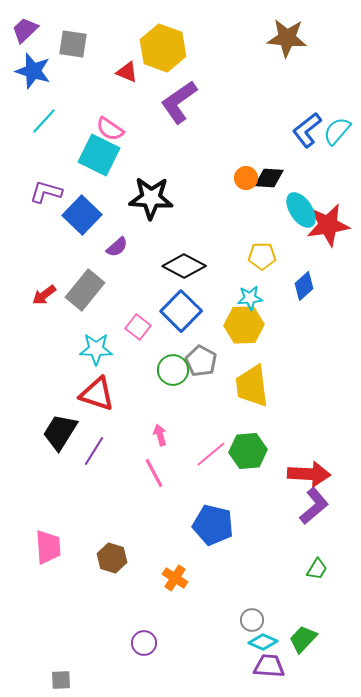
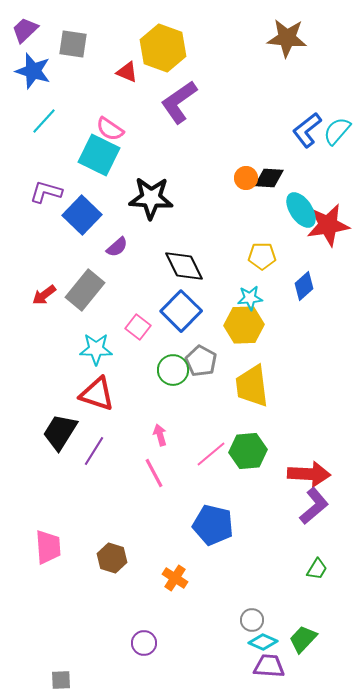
black diamond at (184, 266): rotated 36 degrees clockwise
